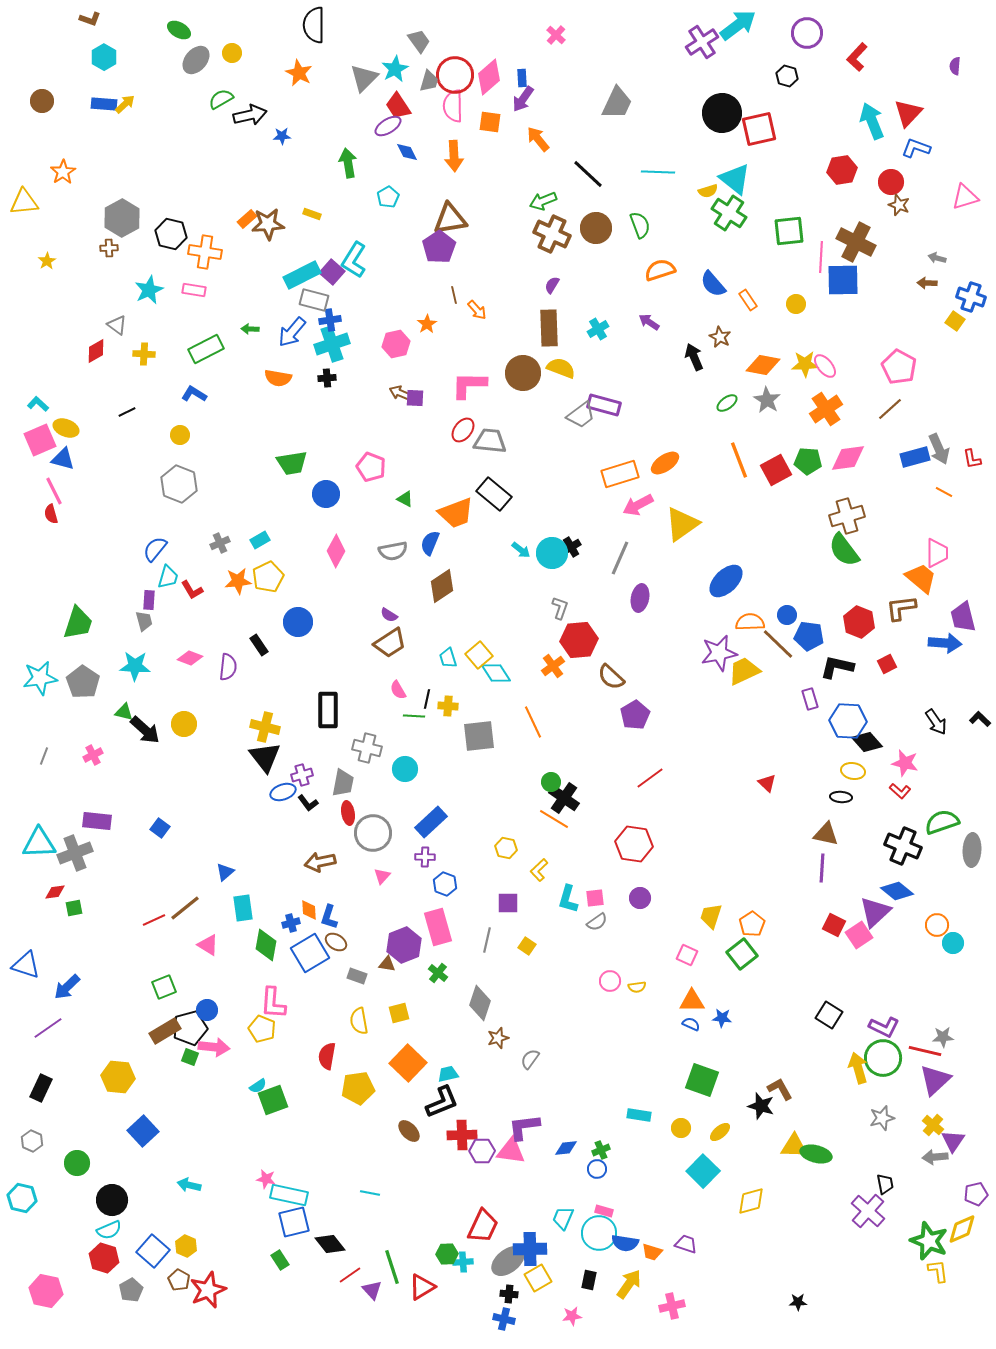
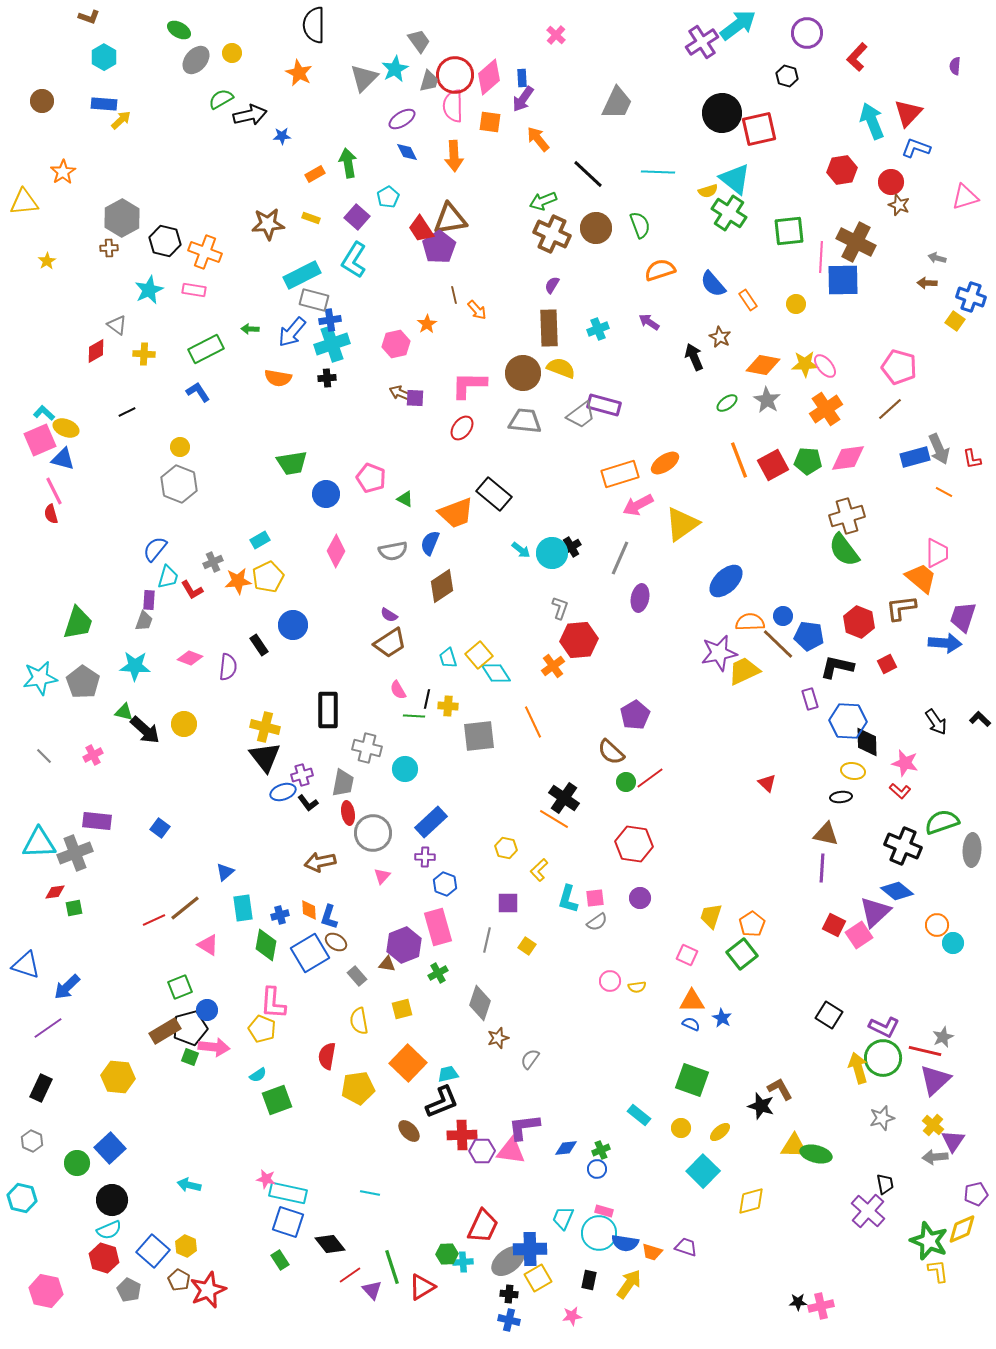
brown L-shape at (90, 19): moved 1 px left, 2 px up
yellow arrow at (125, 104): moved 4 px left, 16 px down
red trapezoid at (398, 106): moved 23 px right, 123 px down
purple ellipse at (388, 126): moved 14 px right, 7 px up
yellow rectangle at (312, 214): moved 1 px left, 4 px down
orange rectangle at (247, 219): moved 68 px right, 45 px up; rotated 12 degrees clockwise
black hexagon at (171, 234): moved 6 px left, 7 px down
orange cross at (205, 252): rotated 12 degrees clockwise
purple square at (332, 272): moved 25 px right, 55 px up
cyan cross at (598, 329): rotated 10 degrees clockwise
pink pentagon at (899, 367): rotated 12 degrees counterclockwise
blue L-shape at (194, 394): moved 4 px right, 2 px up; rotated 25 degrees clockwise
cyan L-shape at (38, 404): moved 6 px right, 9 px down
red ellipse at (463, 430): moved 1 px left, 2 px up
yellow circle at (180, 435): moved 12 px down
gray trapezoid at (490, 441): moved 35 px right, 20 px up
pink pentagon at (371, 467): moved 11 px down
red square at (776, 470): moved 3 px left, 5 px up
gray cross at (220, 543): moved 7 px left, 19 px down
blue circle at (787, 615): moved 4 px left, 1 px down
purple trapezoid at (963, 617): rotated 32 degrees clockwise
gray trapezoid at (144, 621): rotated 35 degrees clockwise
blue circle at (298, 622): moved 5 px left, 3 px down
brown semicircle at (611, 677): moved 75 px down
black diamond at (867, 742): rotated 40 degrees clockwise
gray line at (44, 756): rotated 66 degrees counterclockwise
green circle at (551, 782): moved 75 px right
black ellipse at (841, 797): rotated 10 degrees counterclockwise
blue cross at (291, 923): moved 11 px left, 8 px up
green cross at (438, 973): rotated 24 degrees clockwise
gray rectangle at (357, 976): rotated 30 degrees clockwise
green square at (164, 987): moved 16 px right
yellow square at (399, 1013): moved 3 px right, 4 px up
blue star at (722, 1018): rotated 24 degrees clockwise
gray star at (943, 1037): rotated 20 degrees counterclockwise
green square at (702, 1080): moved 10 px left
cyan semicircle at (258, 1086): moved 11 px up
green square at (273, 1100): moved 4 px right
cyan rectangle at (639, 1115): rotated 30 degrees clockwise
blue square at (143, 1131): moved 33 px left, 17 px down
cyan rectangle at (289, 1195): moved 1 px left, 2 px up
blue square at (294, 1222): moved 6 px left; rotated 32 degrees clockwise
purple trapezoid at (686, 1244): moved 3 px down
gray pentagon at (131, 1290): moved 2 px left; rotated 15 degrees counterclockwise
pink cross at (672, 1306): moved 149 px right
blue cross at (504, 1319): moved 5 px right, 1 px down
